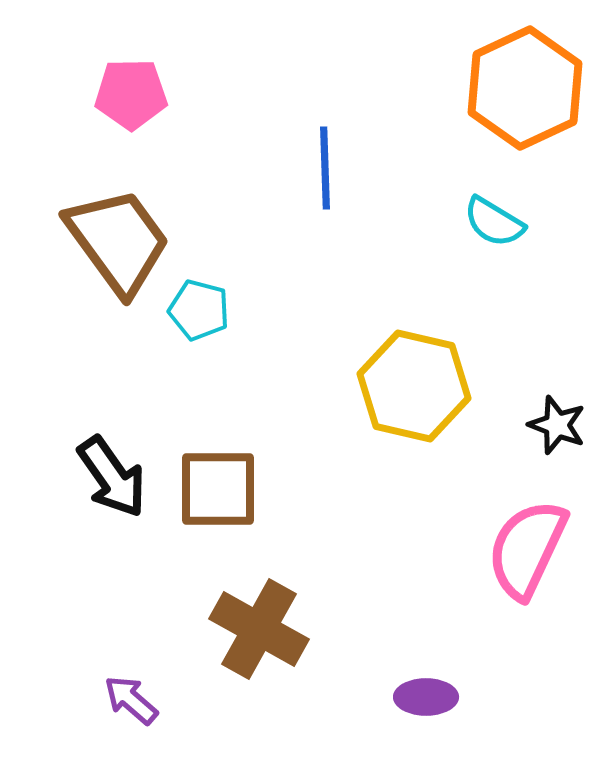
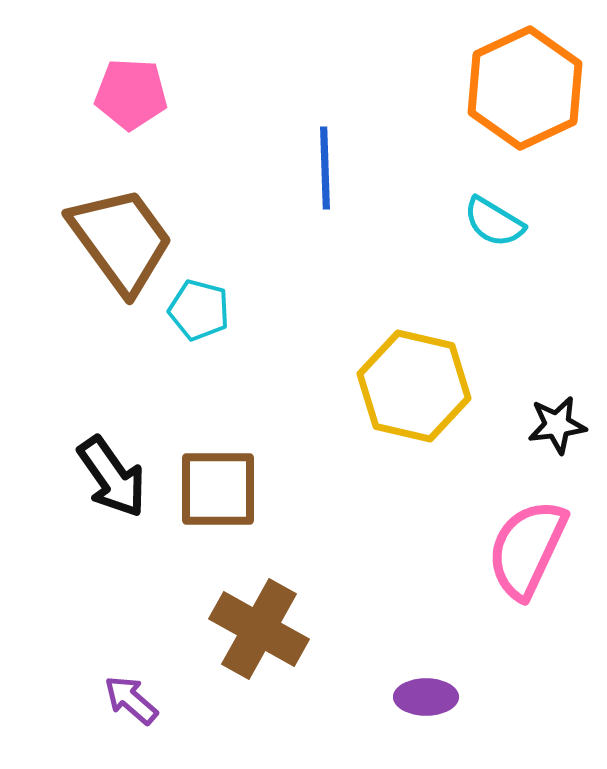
pink pentagon: rotated 4 degrees clockwise
brown trapezoid: moved 3 px right, 1 px up
black star: rotated 28 degrees counterclockwise
